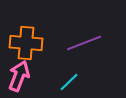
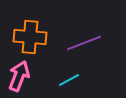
orange cross: moved 4 px right, 6 px up
cyan line: moved 2 px up; rotated 15 degrees clockwise
